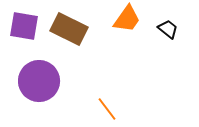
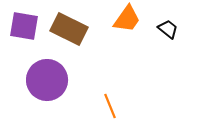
purple circle: moved 8 px right, 1 px up
orange line: moved 3 px right, 3 px up; rotated 15 degrees clockwise
